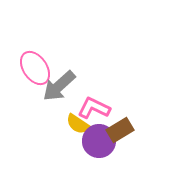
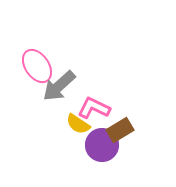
pink ellipse: moved 2 px right, 2 px up
purple circle: moved 3 px right, 4 px down
